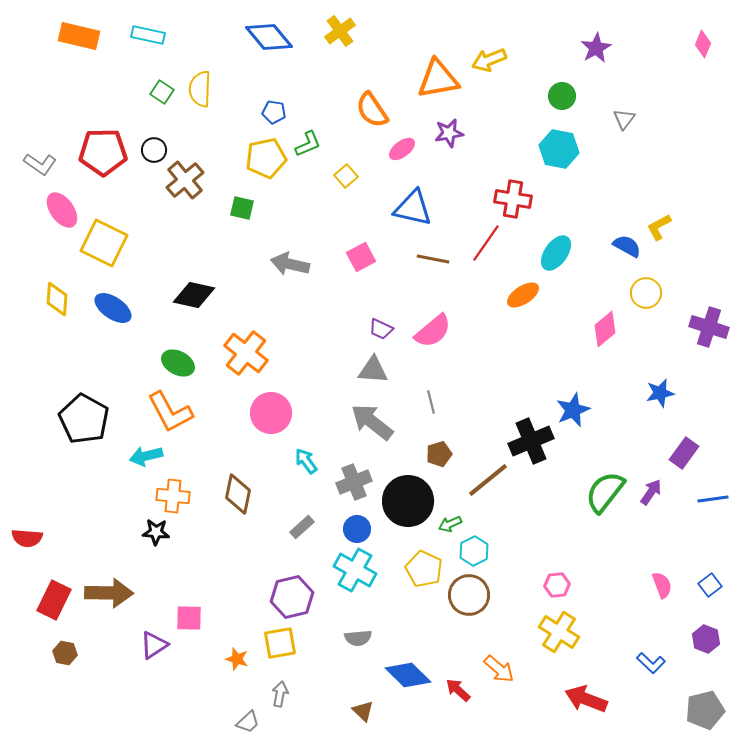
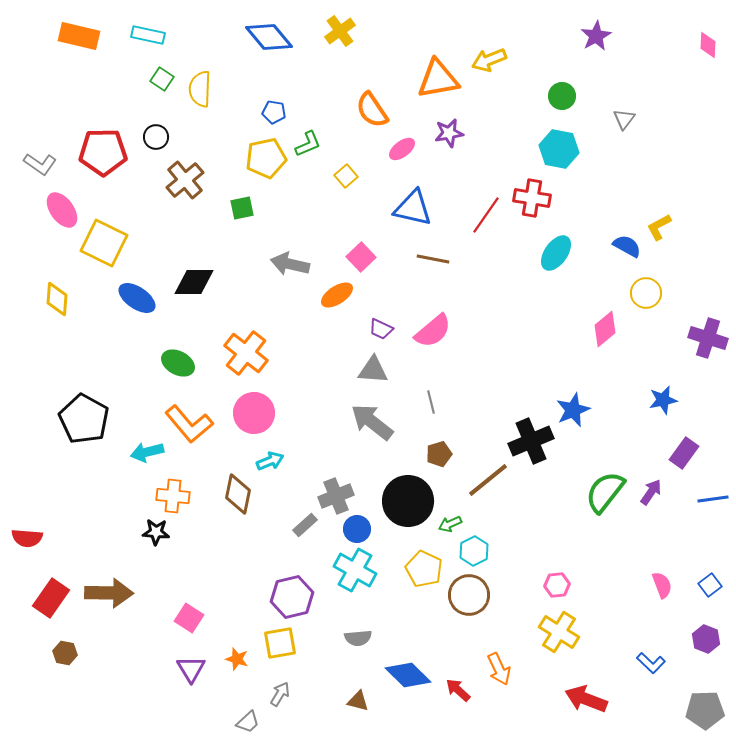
pink diamond at (703, 44): moved 5 px right, 1 px down; rotated 20 degrees counterclockwise
purple star at (596, 48): moved 12 px up
green square at (162, 92): moved 13 px up
black circle at (154, 150): moved 2 px right, 13 px up
red cross at (513, 199): moved 19 px right, 1 px up
green square at (242, 208): rotated 25 degrees counterclockwise
red line at (486, 243): moved 28 px up
pink square at (361, 257): rotated 16 degrees counterclockwise
black diamond at (194, 295): moved 13 px up; rotated 12 degrees counterclockwise
orange ellipse at (523, 295): moved 186 px left
blue ellipse at (113, 308): moved 24 px right, 10 px up
purple cross at (709, 327): moved 1 px left, 11 px down
blue star at (660, 393): moved 3 px right, 7 px down
orange L-shape at (170, 412): moved 19 px right, 12 px down; rotated 12 degrees counterclockwise
pink circle at (271, 413): moved 17 px left
cyan arrow at (146, 456): moved 1 px right, 4 px up
cyan arrow at (306, 461): moved 36 px left; rotated 104 degrees clockwise
gray cross at (354, 482): moved 18 px left, 14 px down
gray rectangle at (302, 527): moved 3 px right, 2 px up
red rectangle at (54, 600): moved 3 px left, 2 px up; rotated 9 degrees clockwise
pink square at (189, 618): rotated 32 degrees clockwise
purple triangle at (154, 645): moved 37 px right, 24 px down; rotated 28 degrees counterclockwise
orange arrow at (499, 669): rotated 24 degrees clockwise
gray arrow at (280, 694): rotated 20 degrees clockwise
gray pentagon at (705, 710): rotated 12 degrees clockwise
brown triangle at (363, 711): moved 5 px left, 10 px up; rotated 30 degrees counterclockwise
